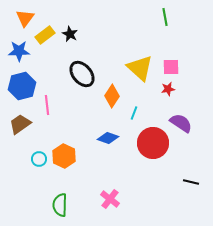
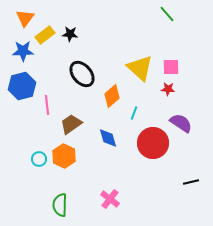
green line: moved 2 px right, 3 px up; rotated 30 degrees counterclockwise
black star: rotated 21 degrees counterclockwise
blue star: moved 4 px right
red star: rotated 16 degrees clockwise
orange diamond: rotated 15 degrees clockwise
brown trapezoid: moved 51 px right
blue diamond: rotated 55 degrees clockwise
black line: rotated 28 degrees counterclockwise
